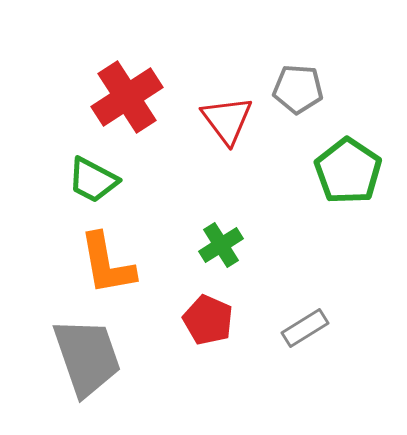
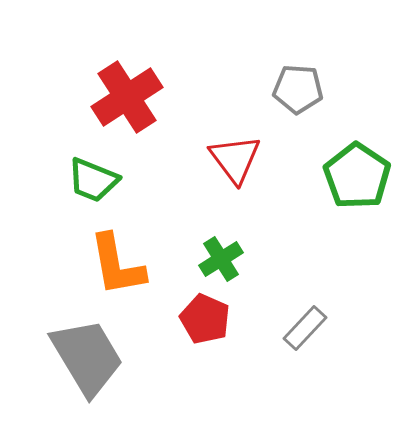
red triangle: moved 8 px right, 39 px down
green pentagon: moved 9 px right, 5 px down
green trapezoid: rotated 6 degrees counterclockwise
green cross: moved 14 px down
orange L-shape: moved 10 px right, 1 px down
red pentagon: moved 3 px left, 1 px up
gray rectangle: rotated 15 degrees counterclockwise
gray trapezoid: rotated 12 degrees counterclockwise
